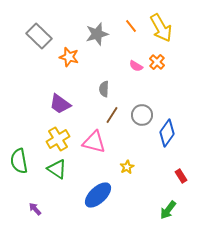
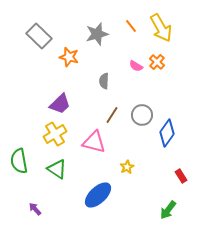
gray semicircle: moved 8 px up
purple trapezoid: rotated 80 degrees counterclockwise
yellow cross: moved 3 px left, 5 px up
